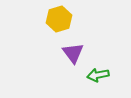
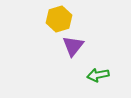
purple triangle: moved 7 px up; rotated 15 degrees clockwise
